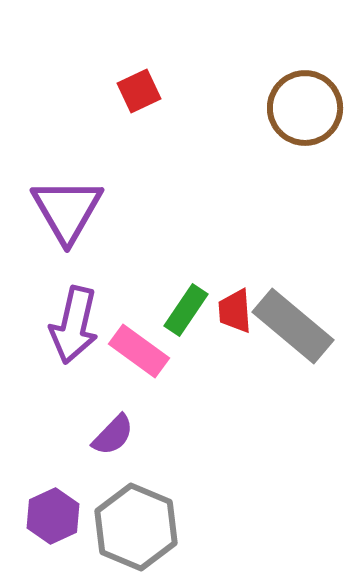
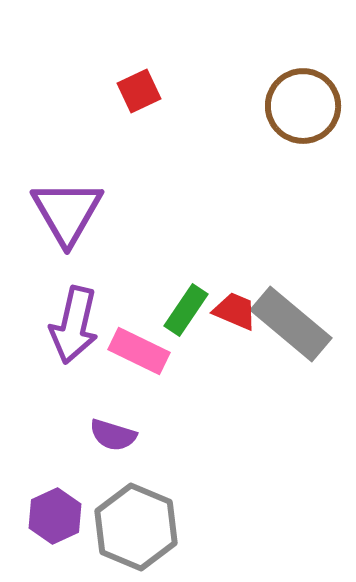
brown circle: moved 2 px left, 2 px up
purple triangle: moved 2 px down
red trapezoid: rotated 117 degrees clockwise
gray rectangle: moved 2 px left, 2 px up
pink rectangle: rotated 10 degrees counterclockwise
purple semicircle: rotated 63 degrees clockwise
purple hexagon: moved 2 px right
